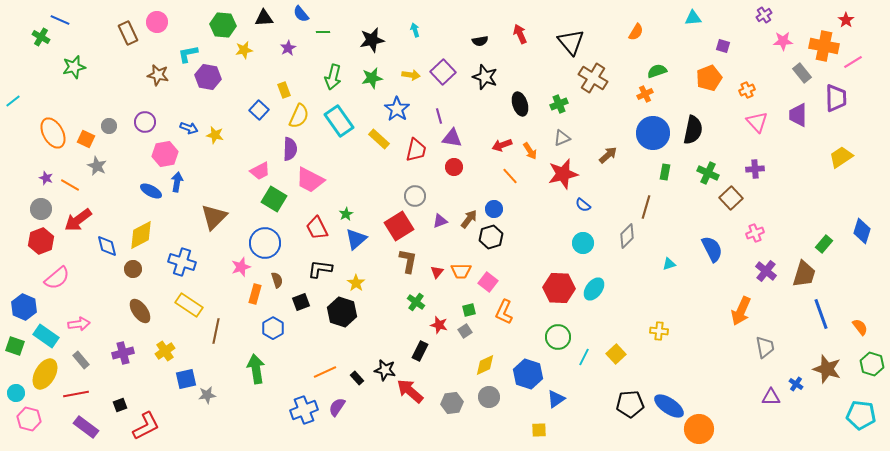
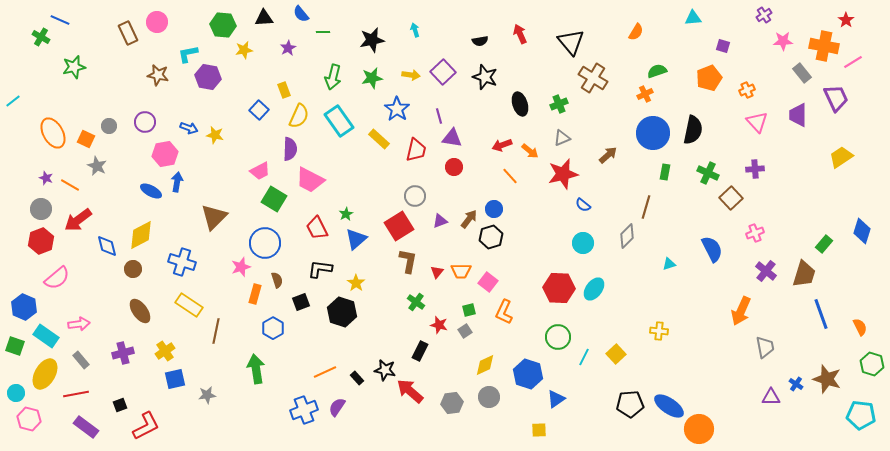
purple trapezoid at (836, 98): rotated 24 degrees counterclockwise
orange arrow at (530, 151): rotated 18 degrees counterclockwise
orange semicircle at (860, 327): rotated 12 degrees clockwise
brown star at (827, 369): moved 10 px down
blue square at (186, 379): moved 11 px left
